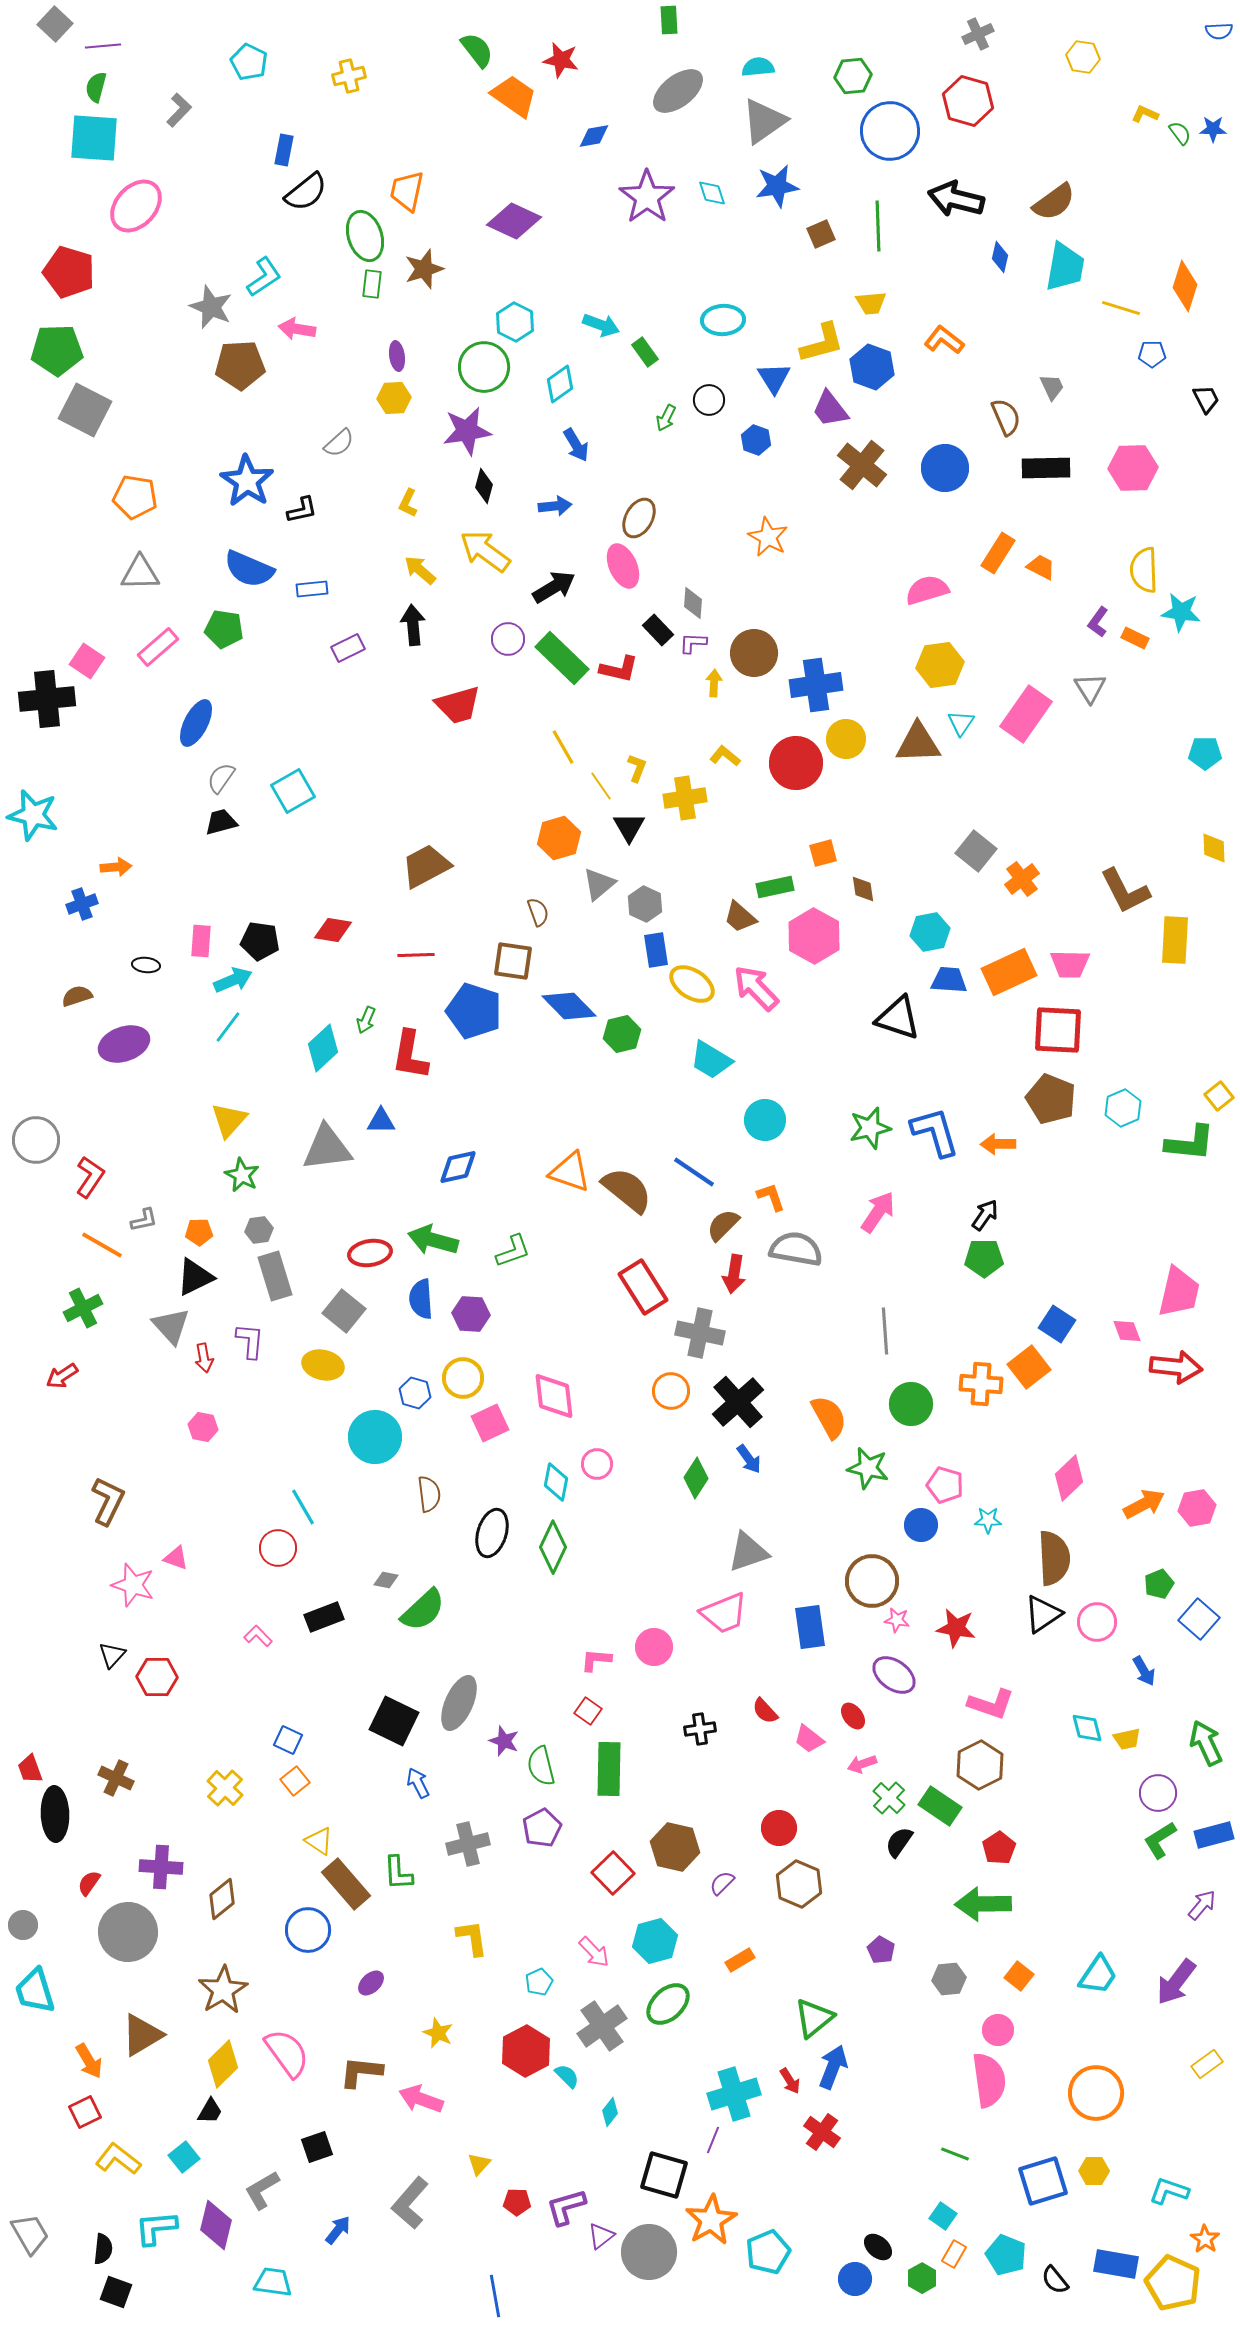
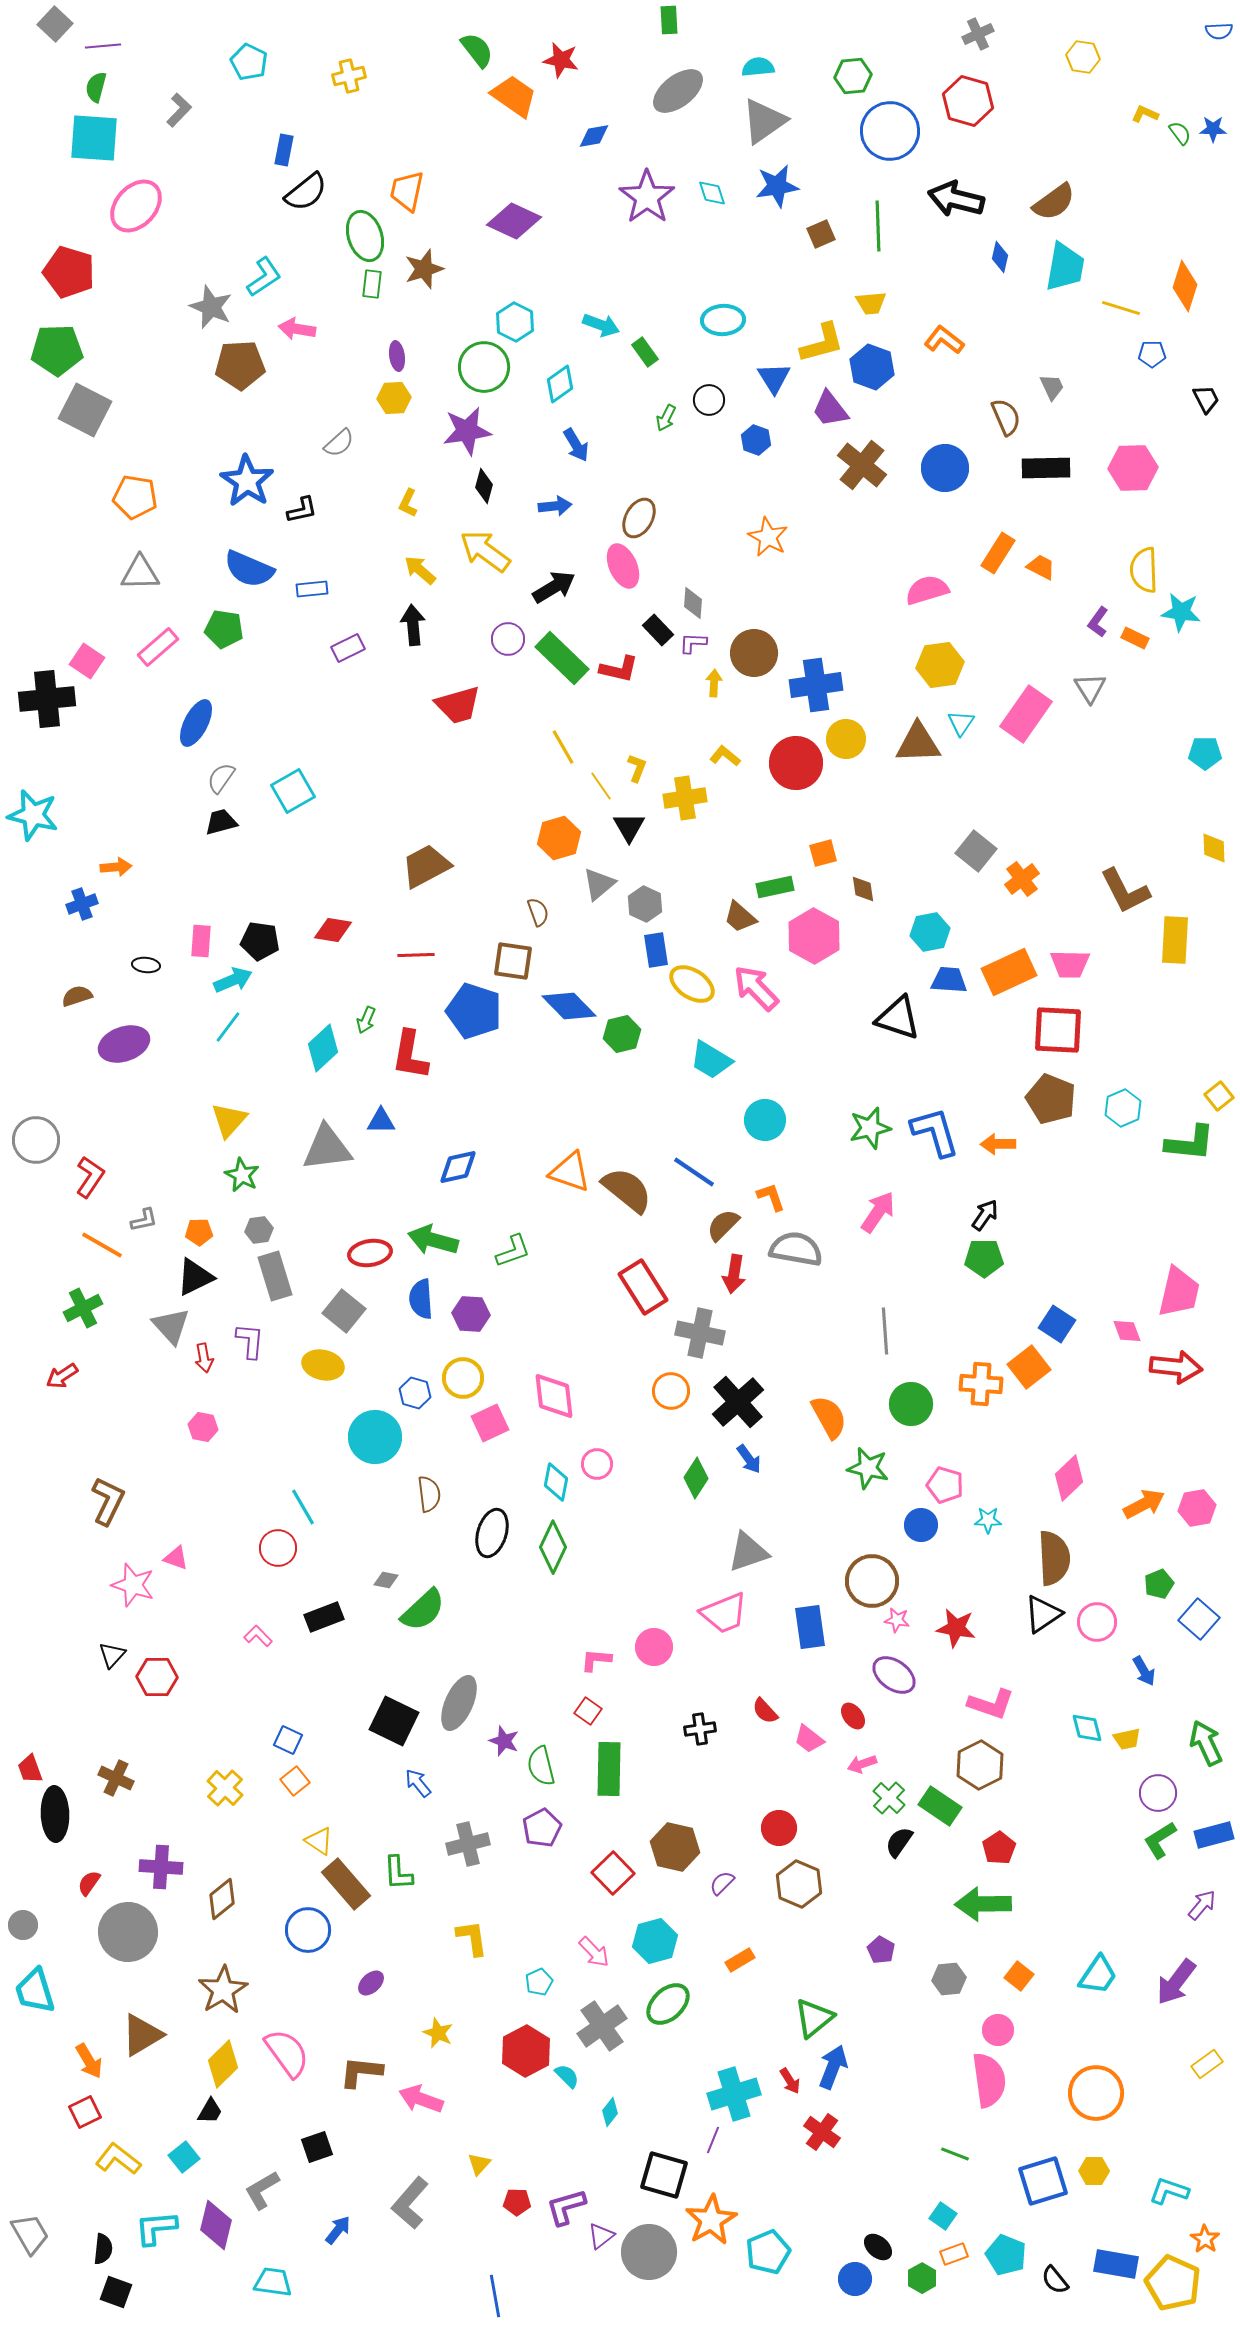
blue arrow at (418, 1783): rotated 12 degrees counterclockwise
orange rectangle at (954, 2254): rotated 40 degrees clockwise
